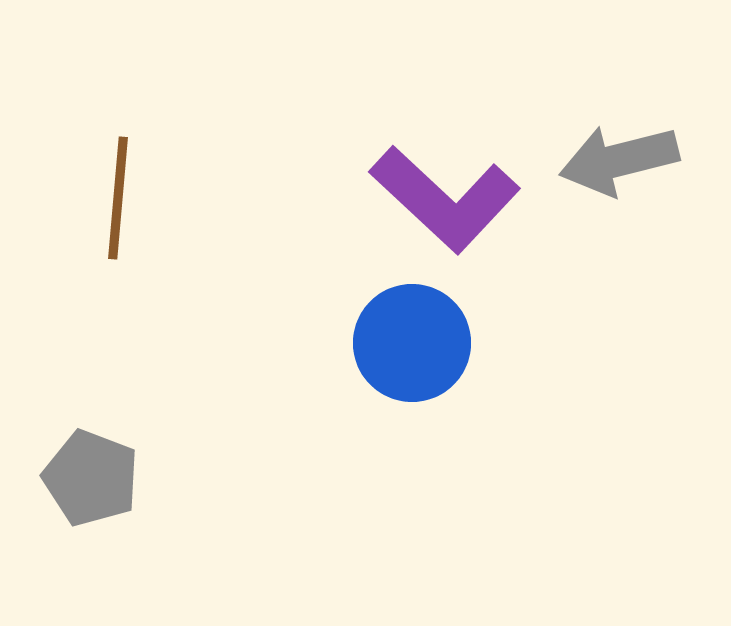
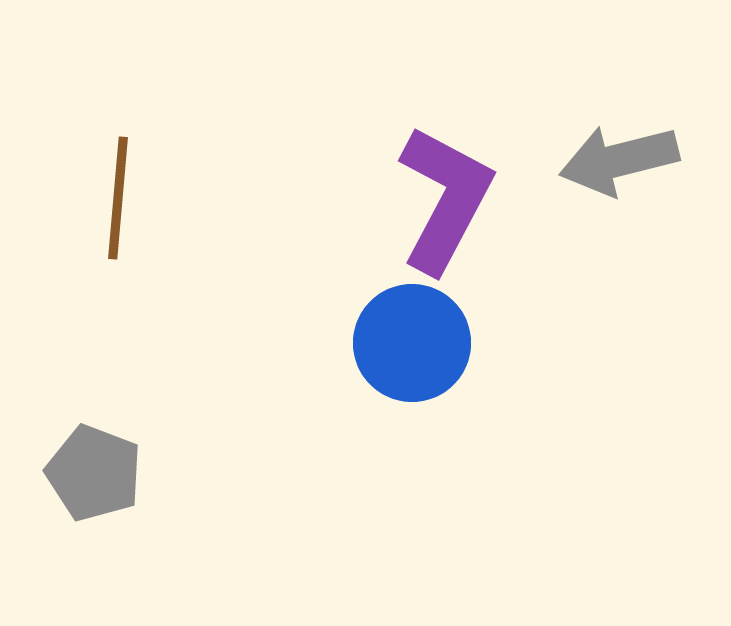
purple L-shape: rotated 105 degrees counterclockwise
gray pentagon: moved 3 px right, 5 px up
